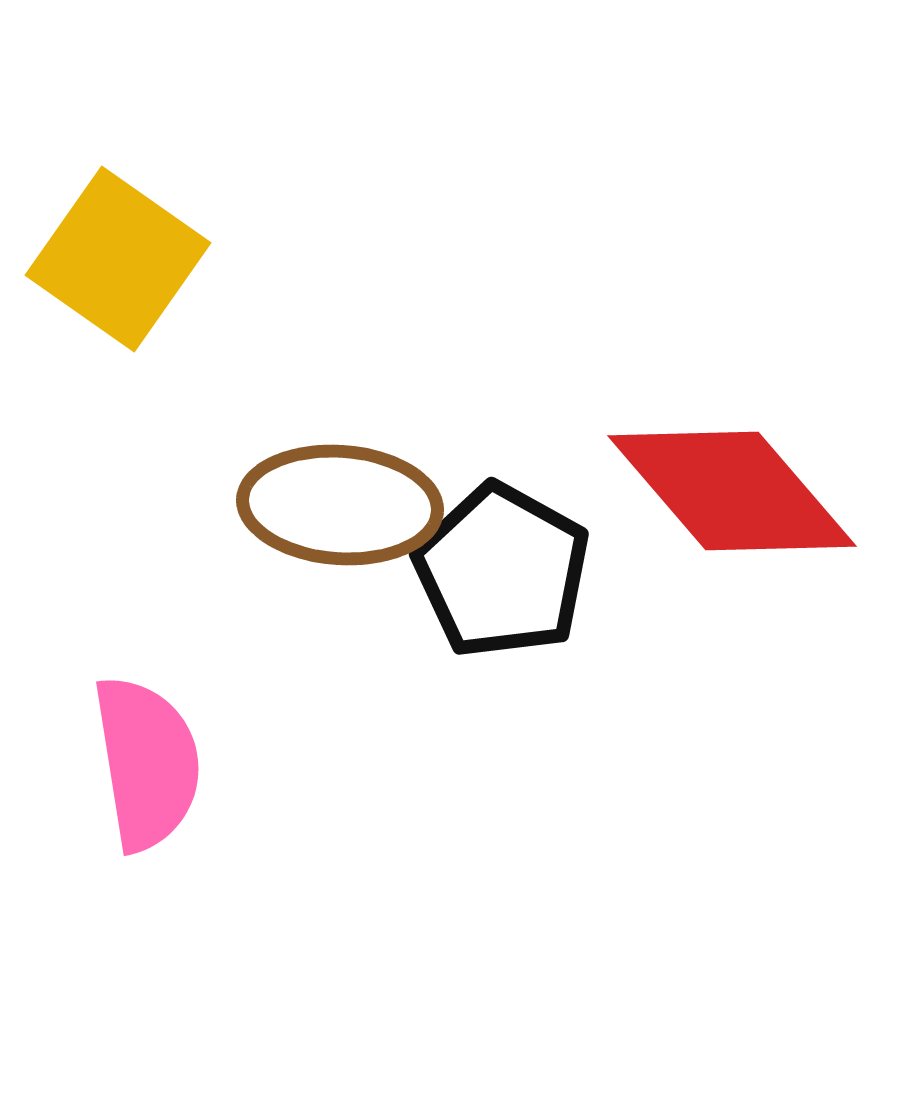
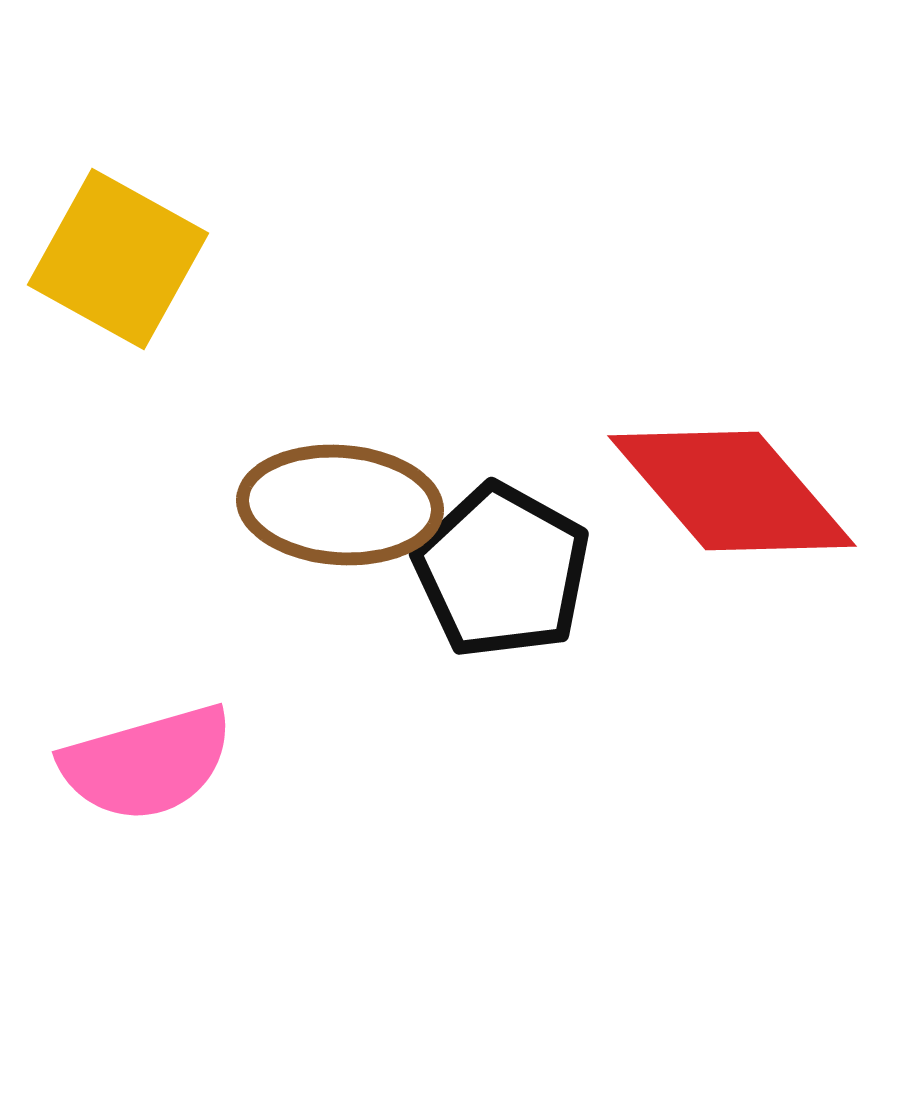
yellow square: rotated 6 degrees counterclockwise
pink semicircle: rotated 83 degrees clockwise
